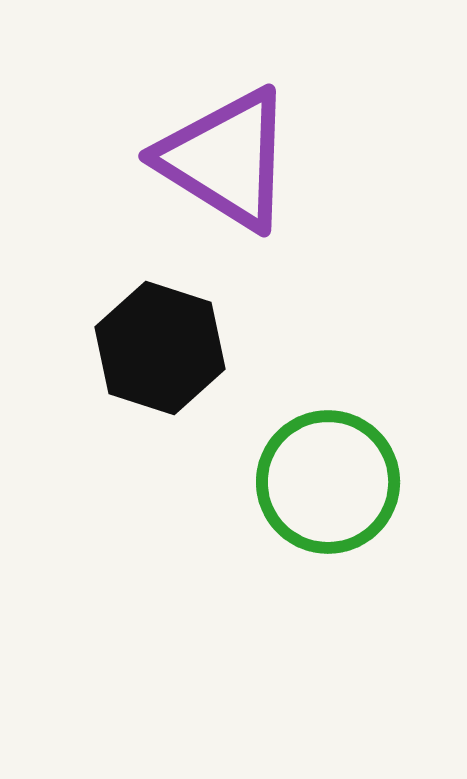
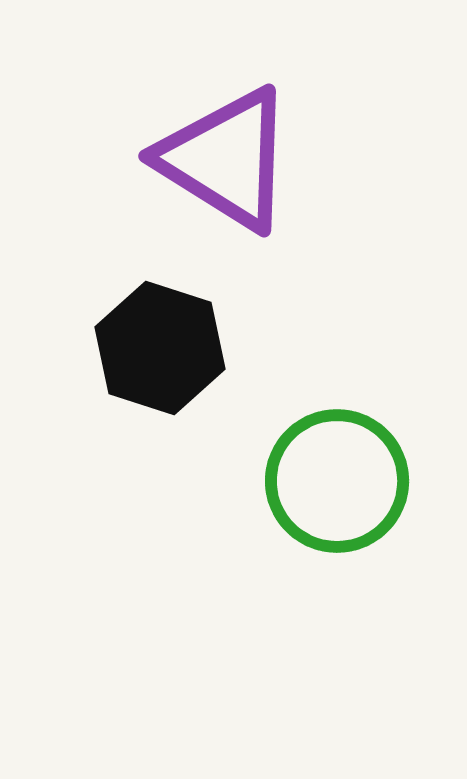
green circle: moved 9 px right, 1 px up
